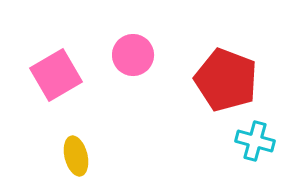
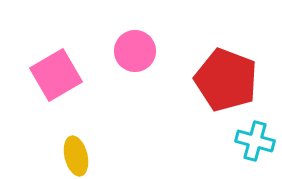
pink circle: moved 2 px right, 4 px up
